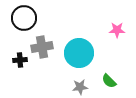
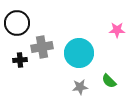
black circle: moved 7 px left, 5 px down
